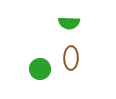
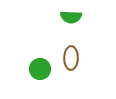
green semicircle: moved 2 px right, 6 px up
